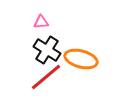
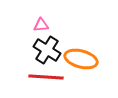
pink triangle: moved 3 px down
red line: rotated 44 degrees clockwise
